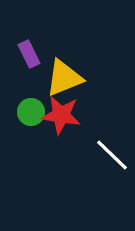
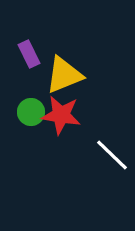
yellow triangle: moved 3 px up
